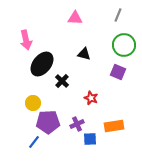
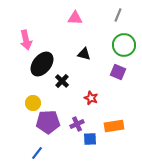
blue line: moved 3 px right, 11 px down
